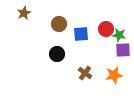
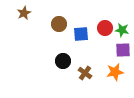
red circle: moved 1 px left, 1 px up
green star: moved 3 px right, 5 px up
black circle: moved 6 px right, 7 px down
orange star: moved 1 px right, 3 px up
